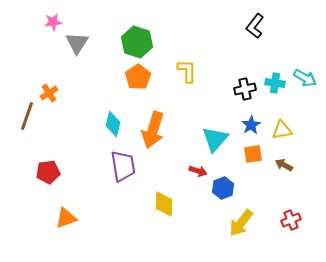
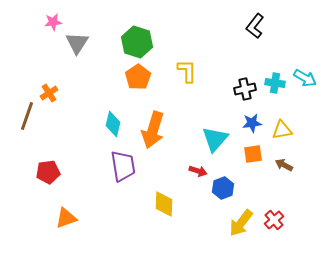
blue star: moved 1 px right, 2 px up; rotated 24 degrees clockwise
red cross: moved 17 px left; rotated 18 degrees counterclockwise
